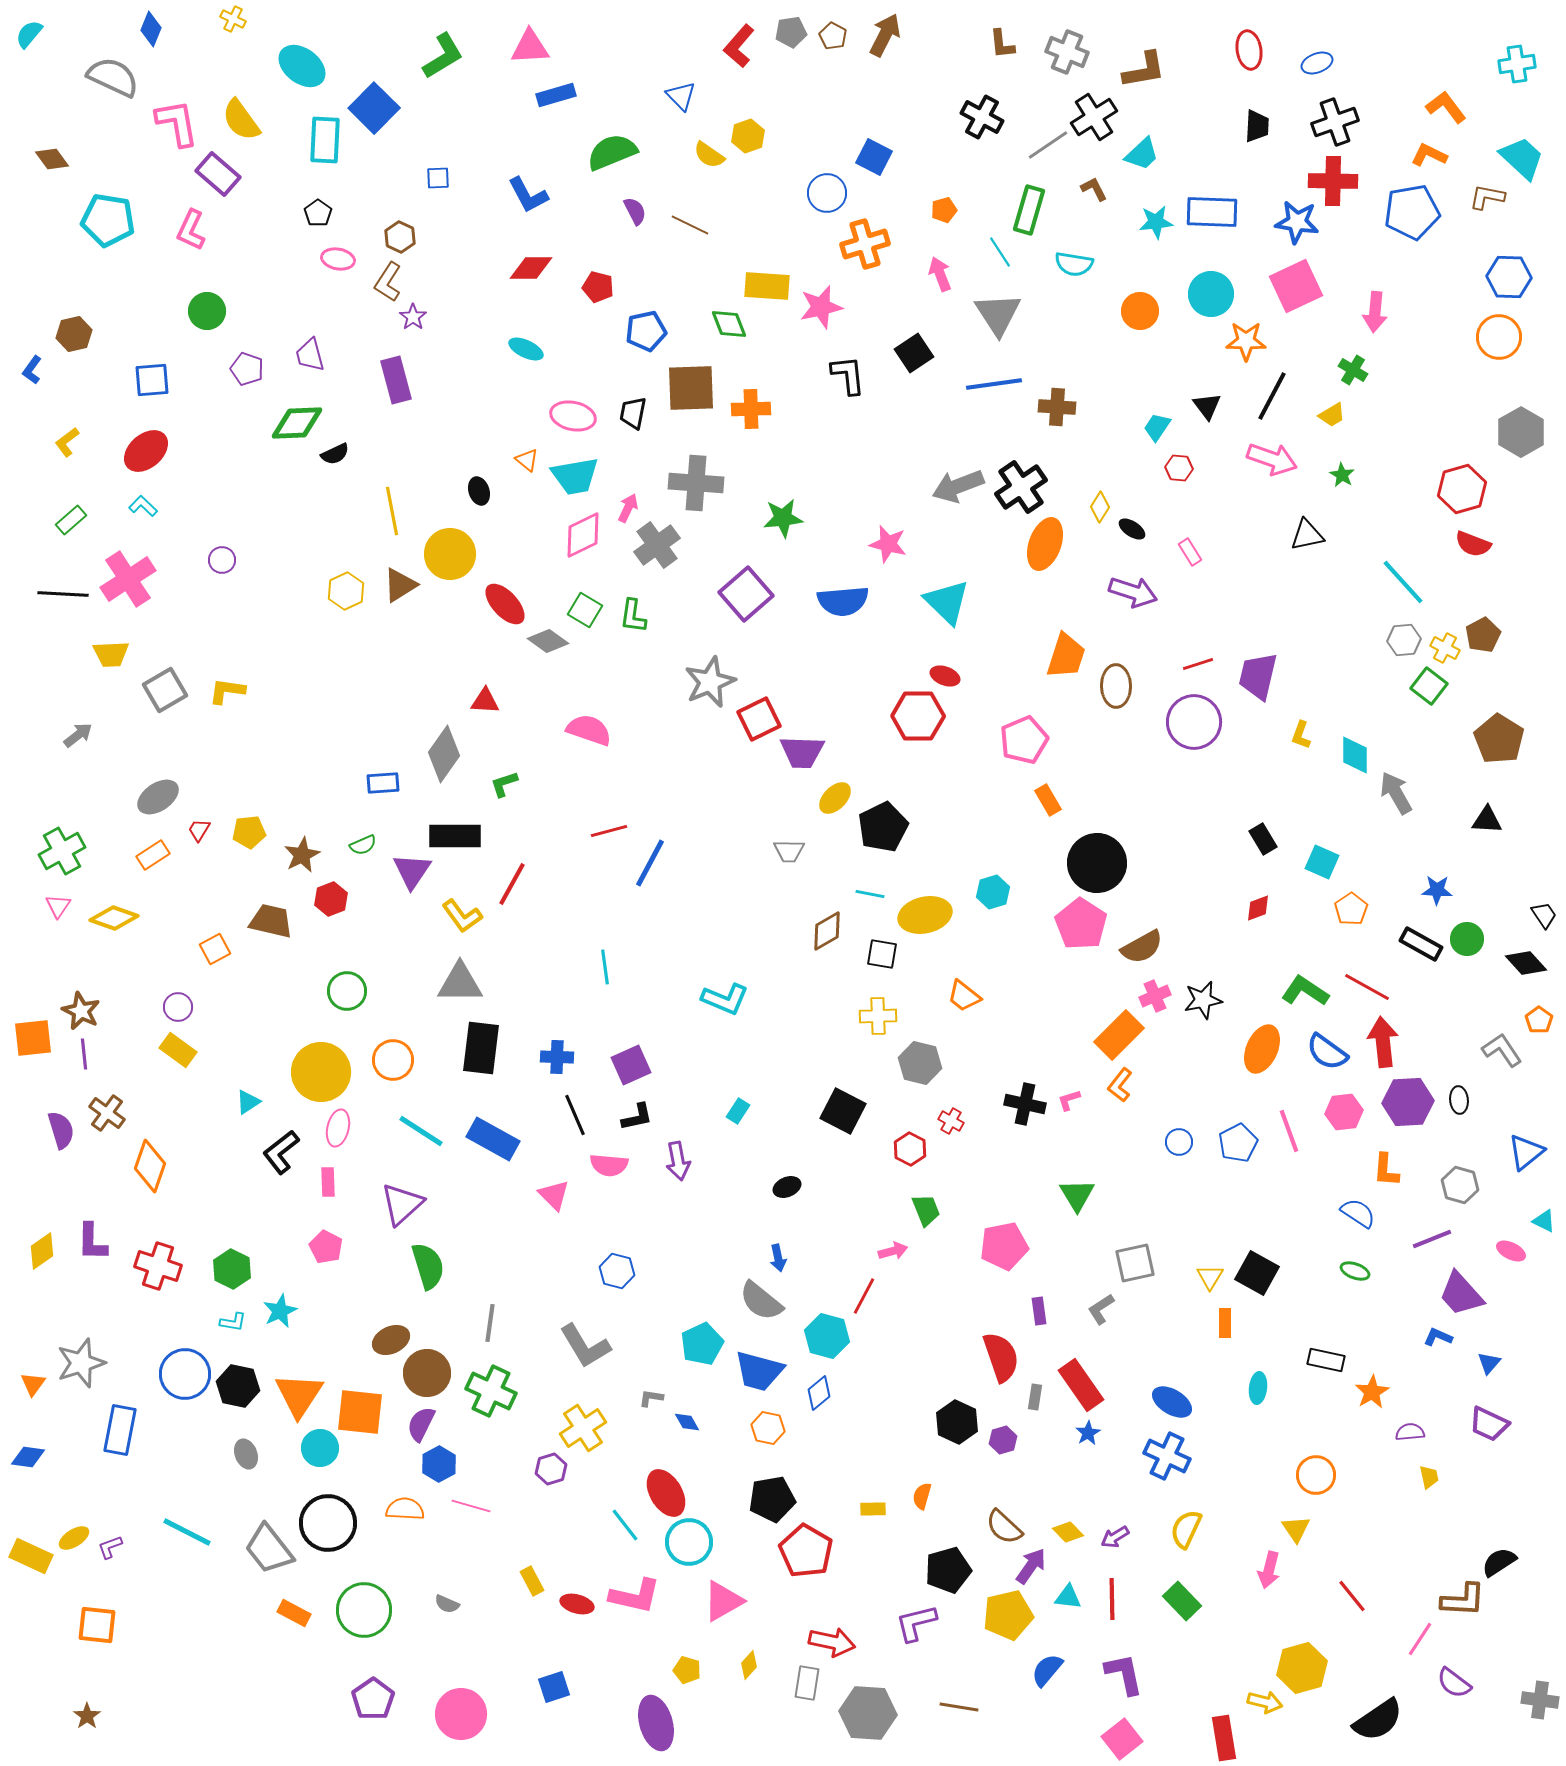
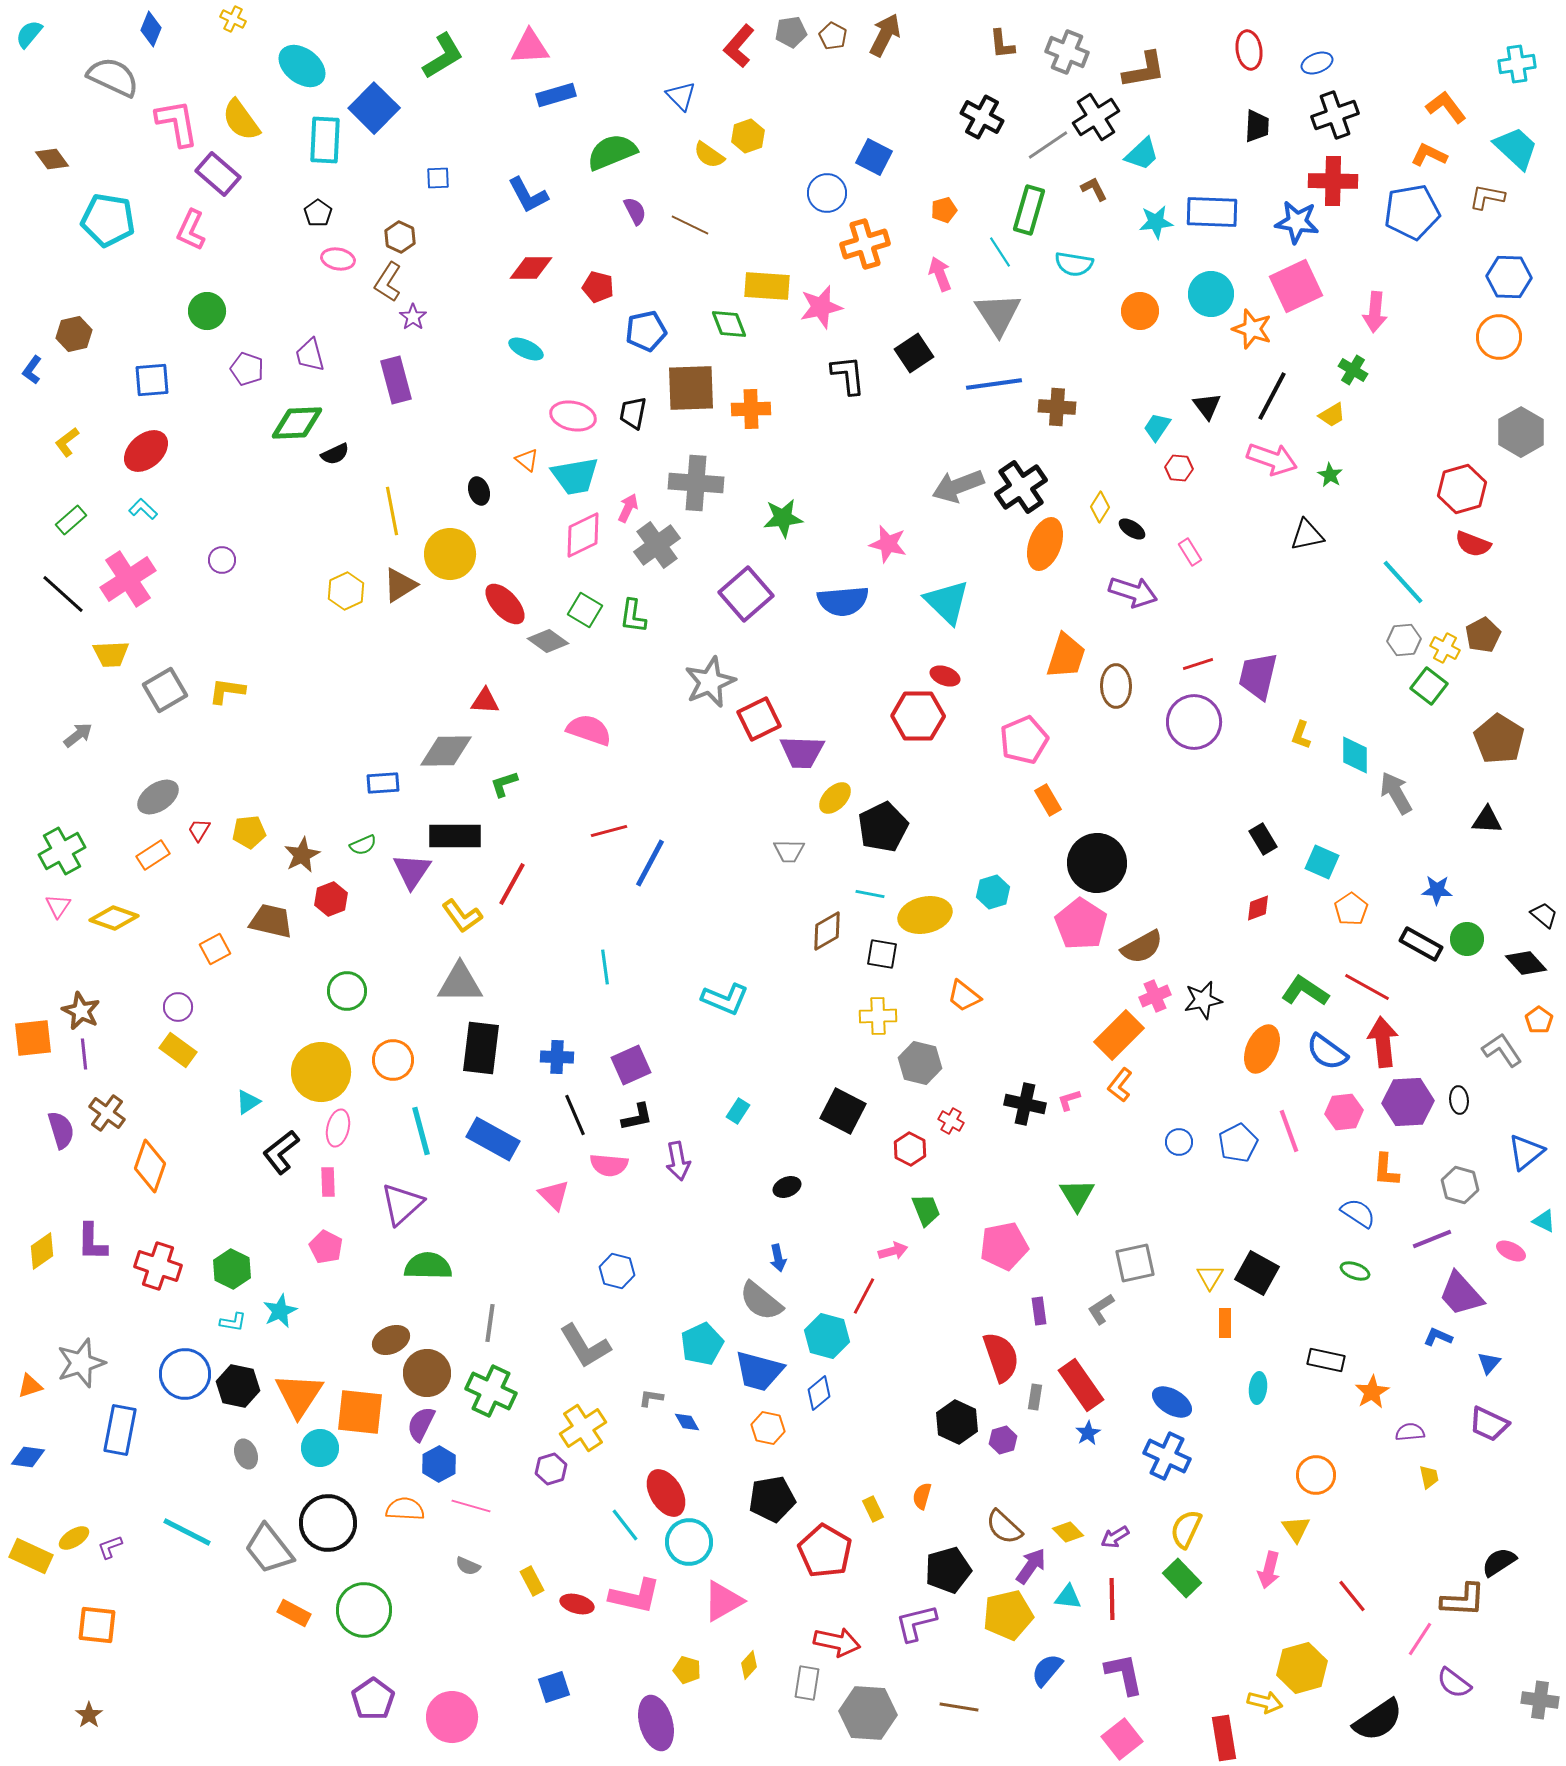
black cross at (1094, 117): moved 2 px right
black cross at (1335, 122): moved 7 px up
cyan trapezoid at (1522, 158): moved 6 px left, 10 px up
orange star at (1246, 341): moved 6 px right, 12 px up; rotated 18 degrees clockwise
green star at (1342, 475): moved 12 px left
cyan L-shape at (143, 506): moved 3 px down
black line at (63, 594): rotated 39 degrees clockwise
gray diamond at (444, 754): moved 2 px right, 3 px up; rotated 54 degrees clockwise
black trapezoid at (1544, 915): rotated 16 degrees counterclockwise
cyan line at (421, 1131): rotated 42 degrees clockwise
green semicircle at (428, 1266): rotated 72 degrees counterclockwise
orange triangle at (33, 1384): moved 3 px left, 2 px down; rotated 36 degrees clockwise
yellow rectangle at (873, 1509): rotated 65 degrees clockwise
red pentagon at (806, 1551): moved 19 px right
green rectangle at (1182, 1601): moved 23 px up
gray semicircle at (447, 1604): moved 21 px right, 38 px up
red arrow at (832, 1642): moved 5 px right
pink circle at (461, 1714): moved 9 px left, 3 px down
brown star at (87, 1716): moved 2 px right, 1 px up
